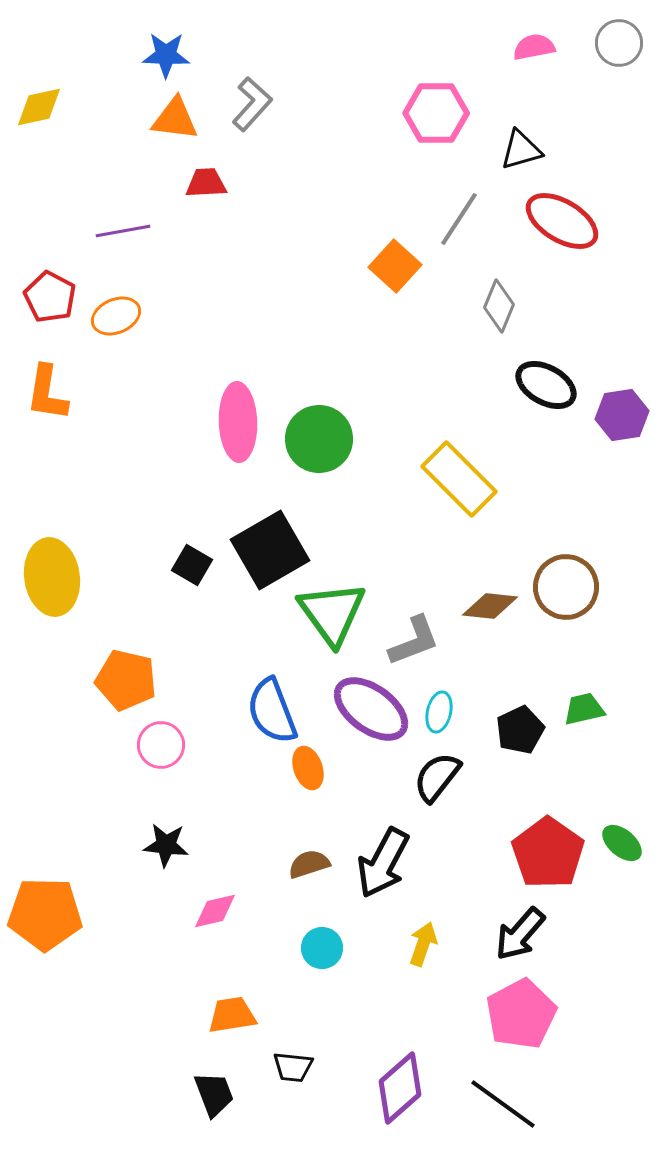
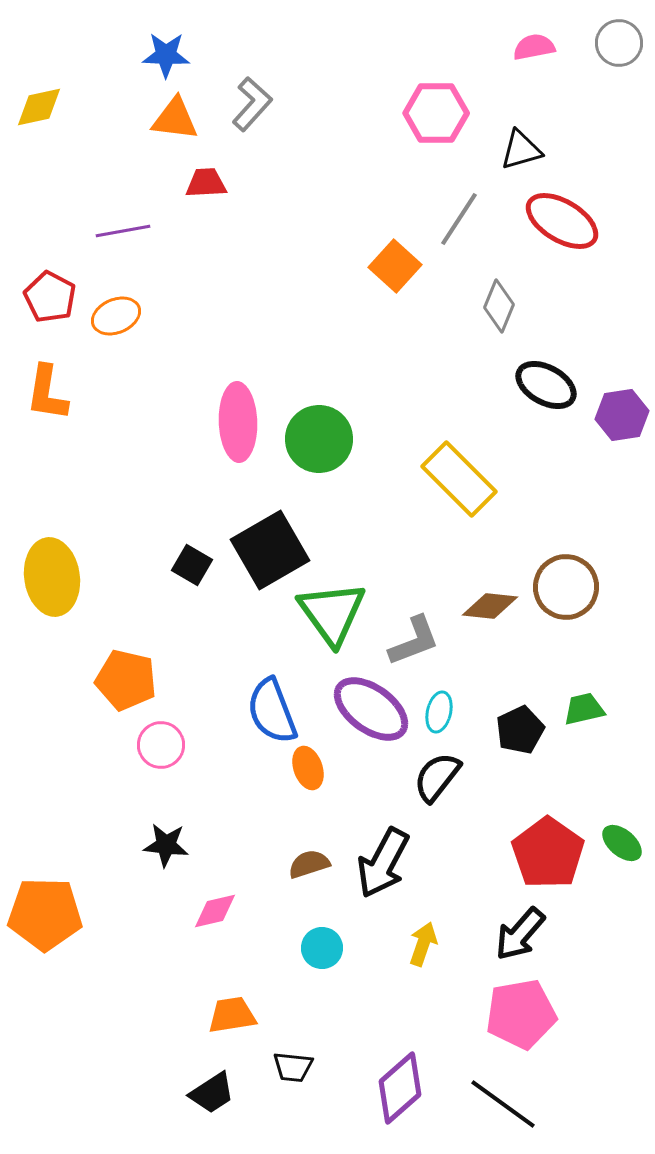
pink pentagon at (521, 1014): rotated 18 degrees clockwise
black trapezoid at (214, 1094): moved 2 px left, 1 px up; rotated 78 degrees clockwise
